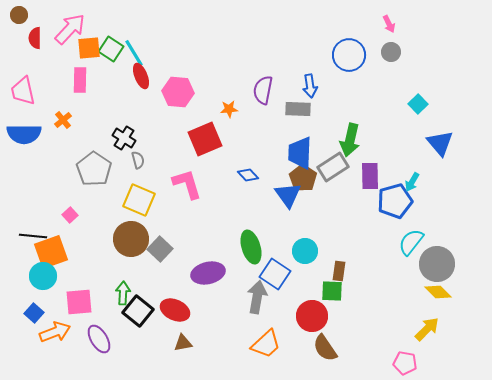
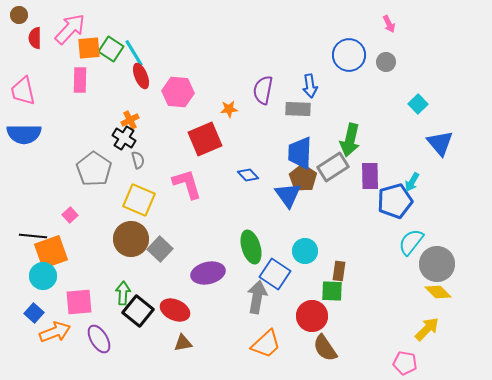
gray circle at (391, 52): moved 5 px left, 10 px down
orange cross at (63, 120): moved 67 px right; rotated 12 degrees clockwise
